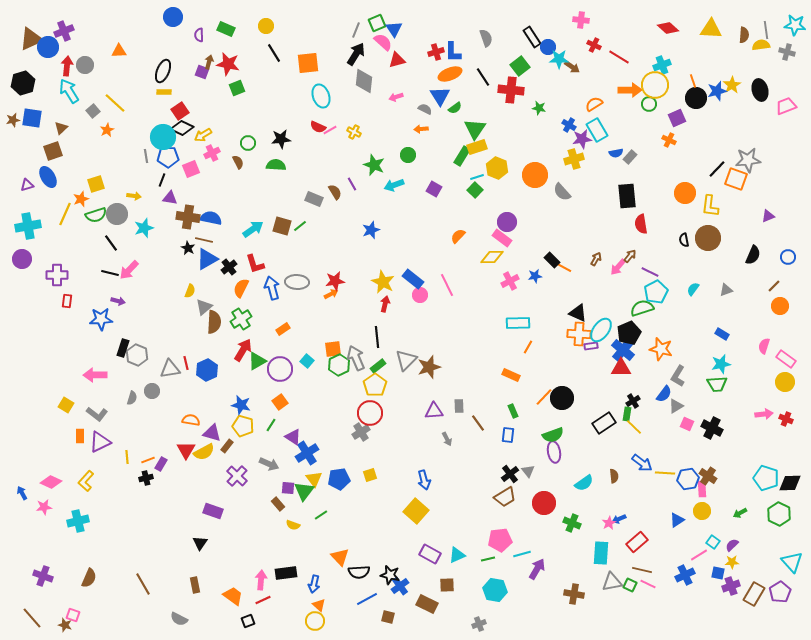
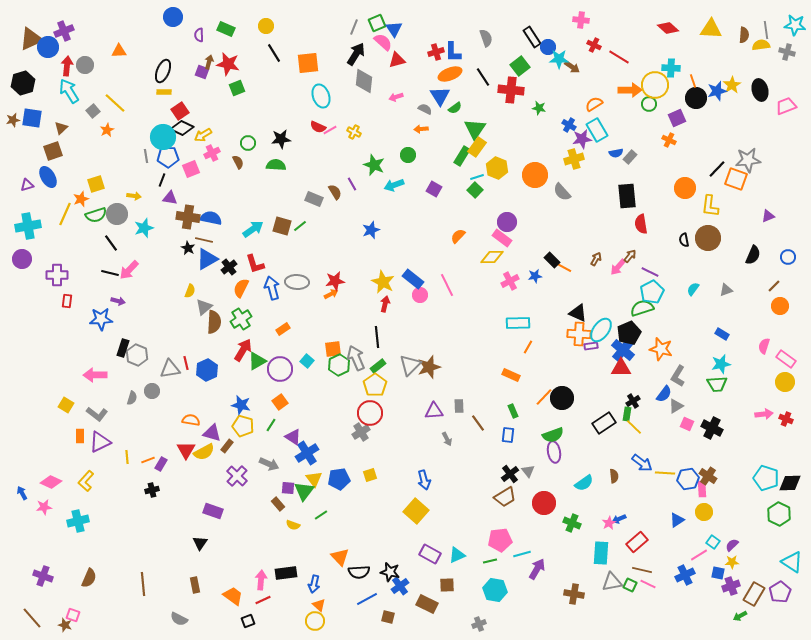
gray line at (356, 30): moved 2 px left, 3 px up
cyan cross at (662, 65): moved 9 px right, 3 px down; rotated 24 degrees clockwise
yellow rectangle at (477, 147): rotated 36 degrees counterclockwise
orange circle at (685, 193): moved 5 px up
cyan pentagon at (656, 292): moved 4 px left
gray triangle at (406, 360): moved 4 px right, 5 px down
black cross at (146, 478): moved 6 px right, 12 px down
yellow circle at (702, 511): moved 2 px right, 1 px down
green arrow at (740, 513): moved 103 px down
green line at (488, 559): moved 2 px right, 2 px down
cyan triangle at (792, 562): rotated 15 degrees counterclockwise
black star at (390, 575): moved 3 px up
brown line at (143, 584): rotated 25 degrees clockwise
